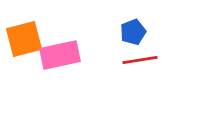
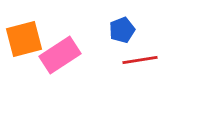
blue pentagon: moved 11 px left, 2 px up
pink rectangle: rotated 21 degrees counterclockwise
